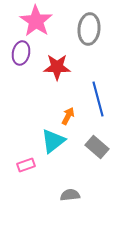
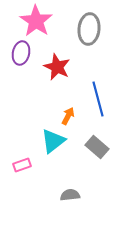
red star: rotated 24 degrees clockwise
pink rectangle: moved 4 px left
